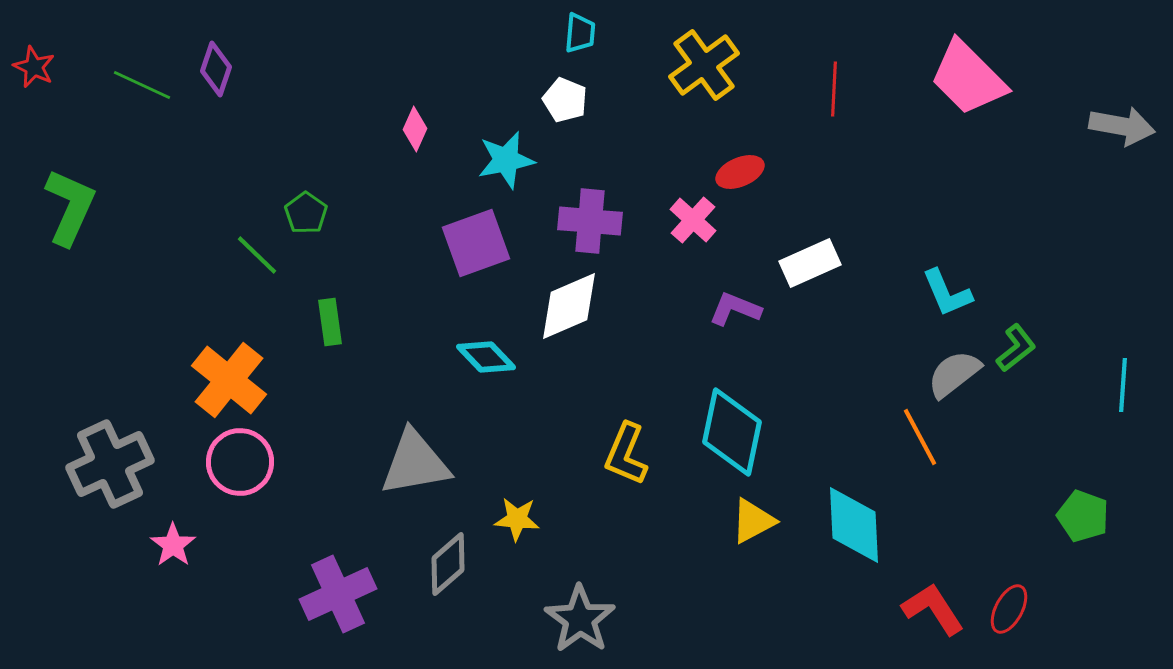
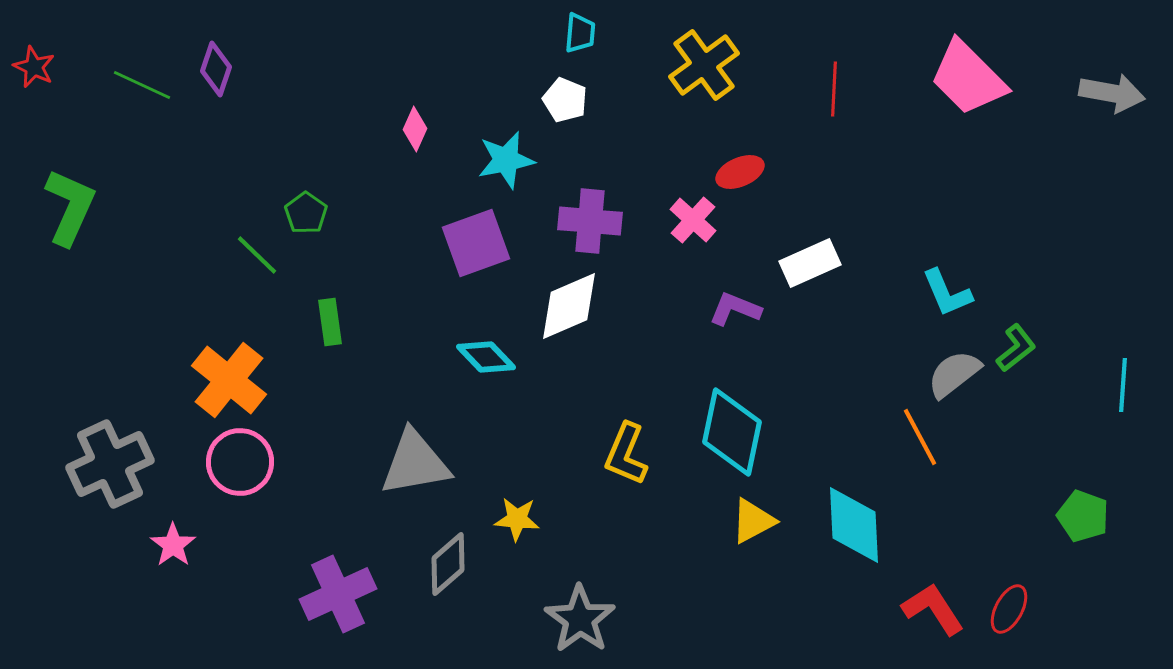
gray arrow at (1122, 126): moved 10 px left, 33 px up
